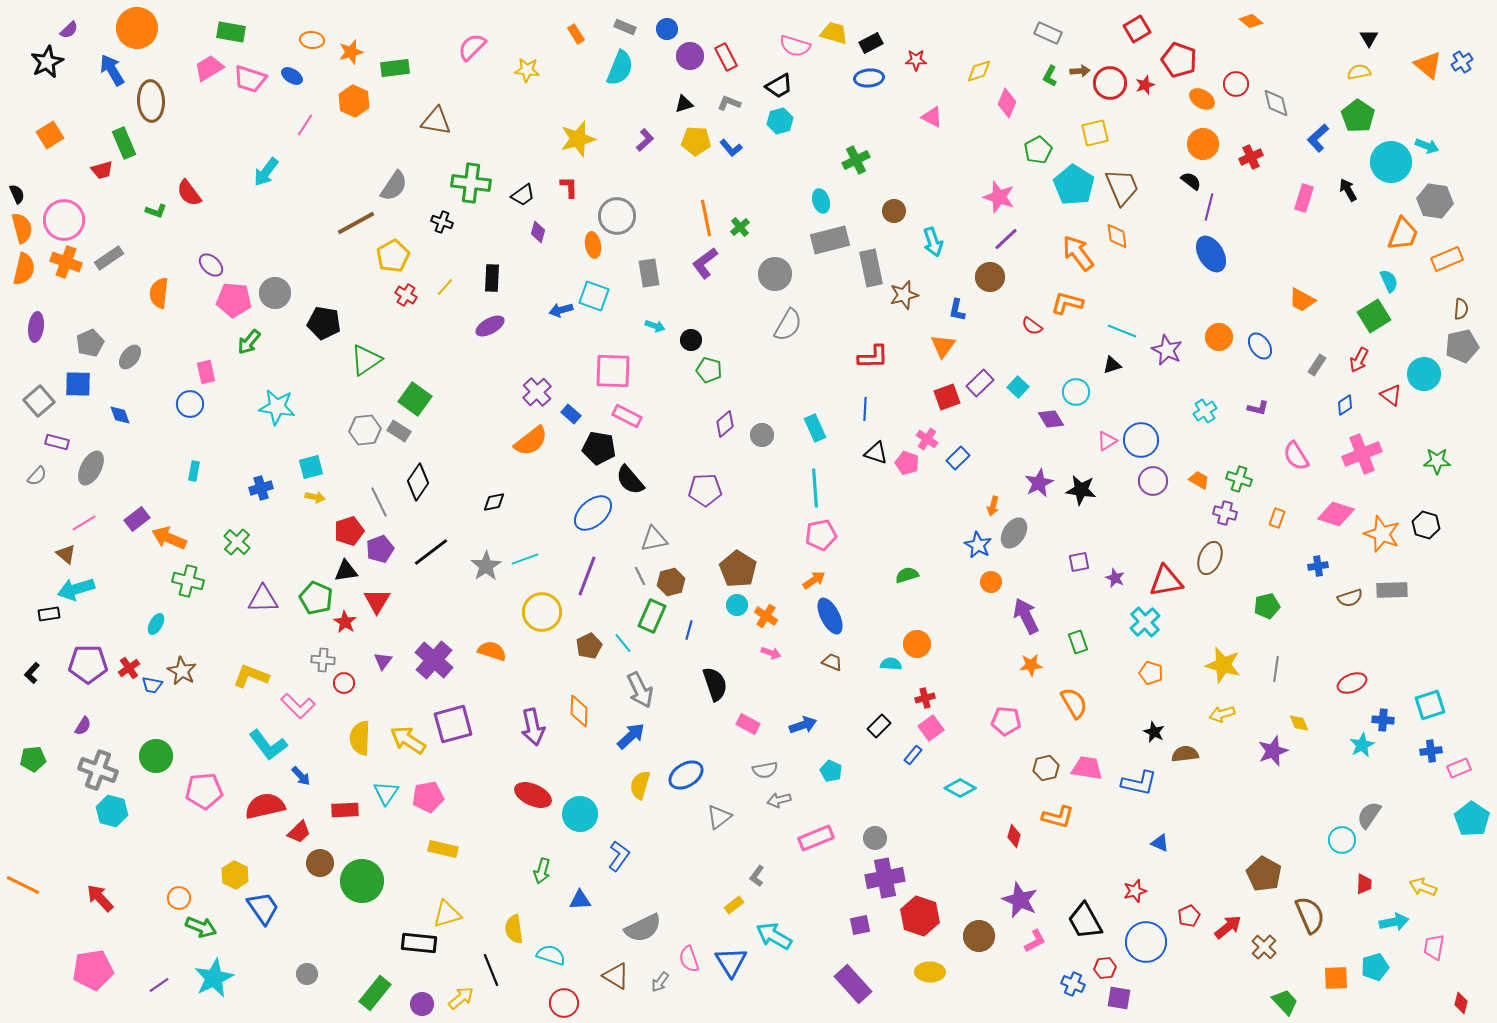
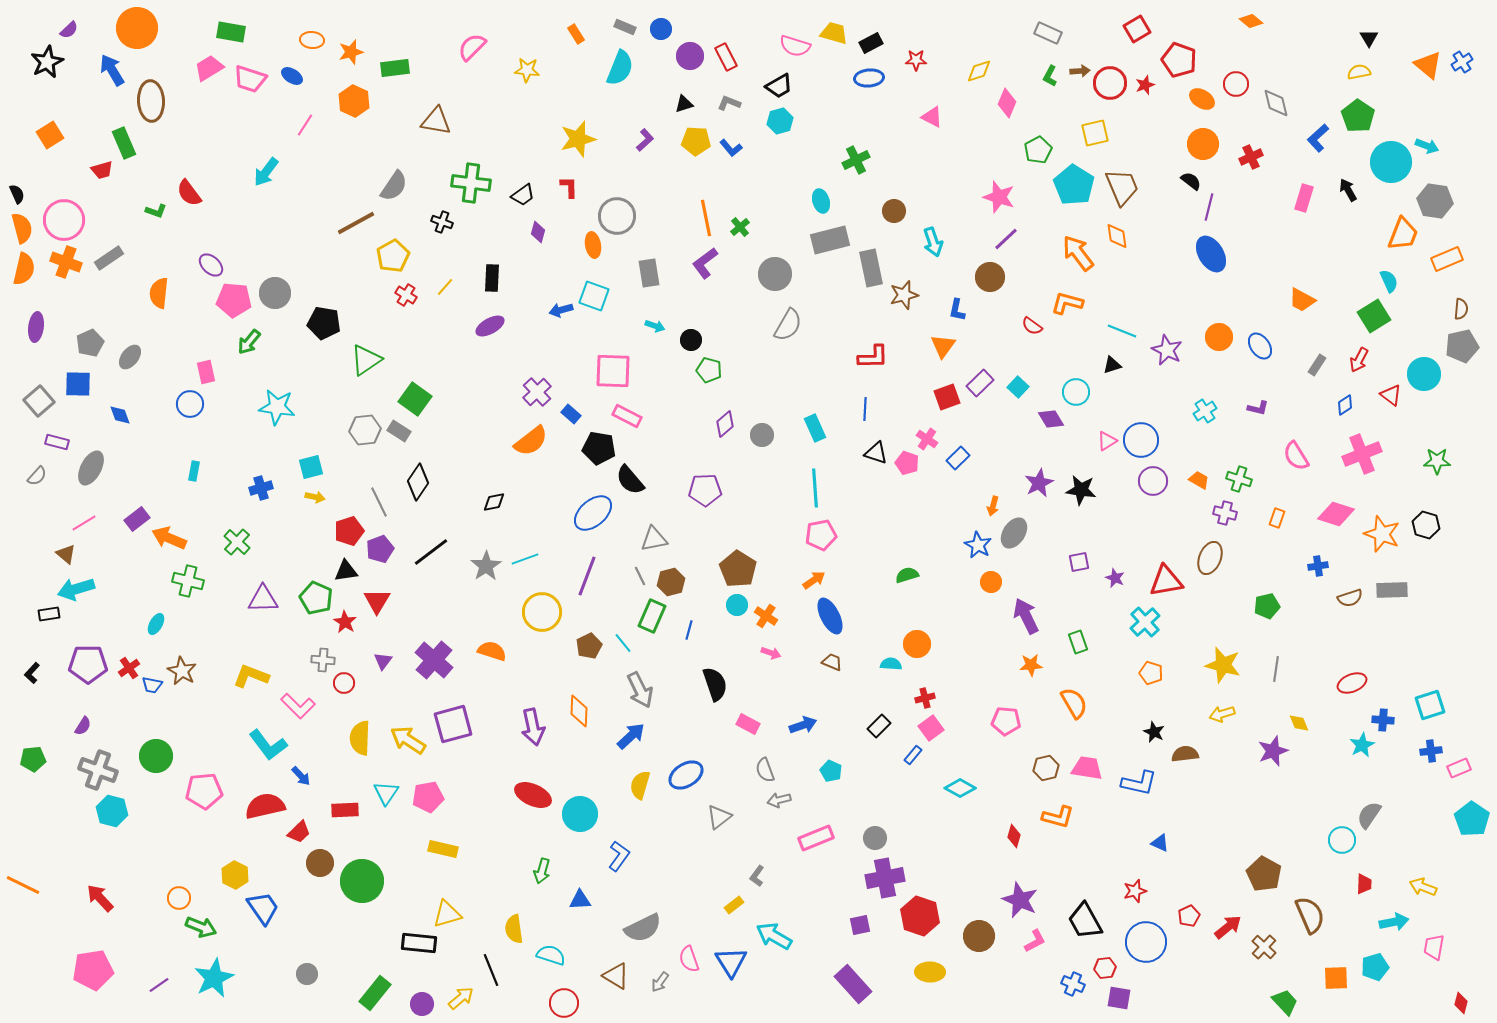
blue circle at (667, 29): moved 6 px left
gray semicircle at (765, 770): rotated 80 degrees clockwise
